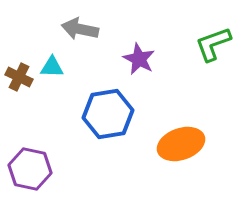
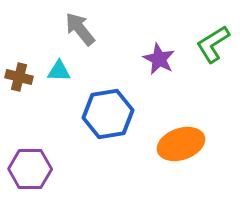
gray arrow: rotated 39 degrees clockwise
green L-shape: rotated 12 degrees counterclockwise
purple star: moved 20 px right
cyan triangle: moved 7 px right, 4 px down
brown cross: rotated 12 degrees counterclockwise
purple hexagon: rotated 12 degrees counterclockwise
